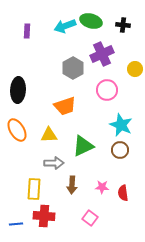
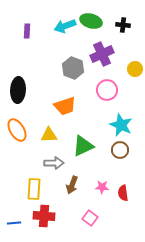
gray hexagon: rotated 10 degrees counterclockwise
brown arrow: rotated 18 degrees clockwise
blue line: moved 2 px left, 1 px up
